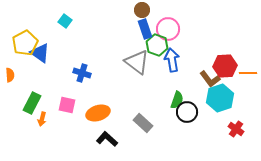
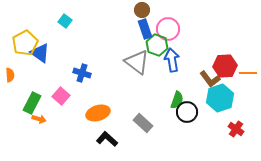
pink square: moved 6 px left, 9 px up; rotated 30 degrees clockwise
orange arrow: moved 3 px left; rotated 88 degrees counterclockwise
